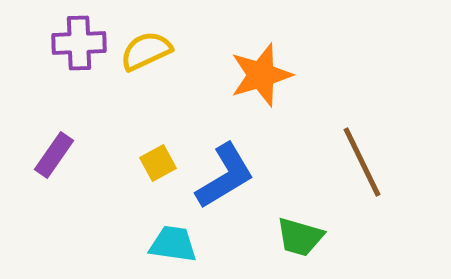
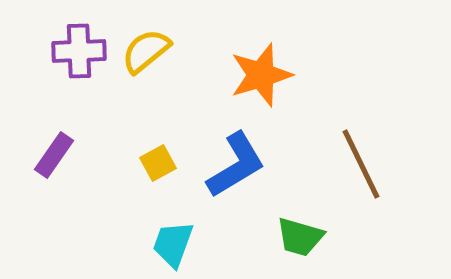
purple cross: moved 8 px down
yellow semicircle: rotated 14 degrees counterclockwise
brown line: moved 1 px left, 2 px down
blue L-shape: moved 11 px right, 11 px up
cyan trapezoid: rotated 78 degrees counterclockwise
